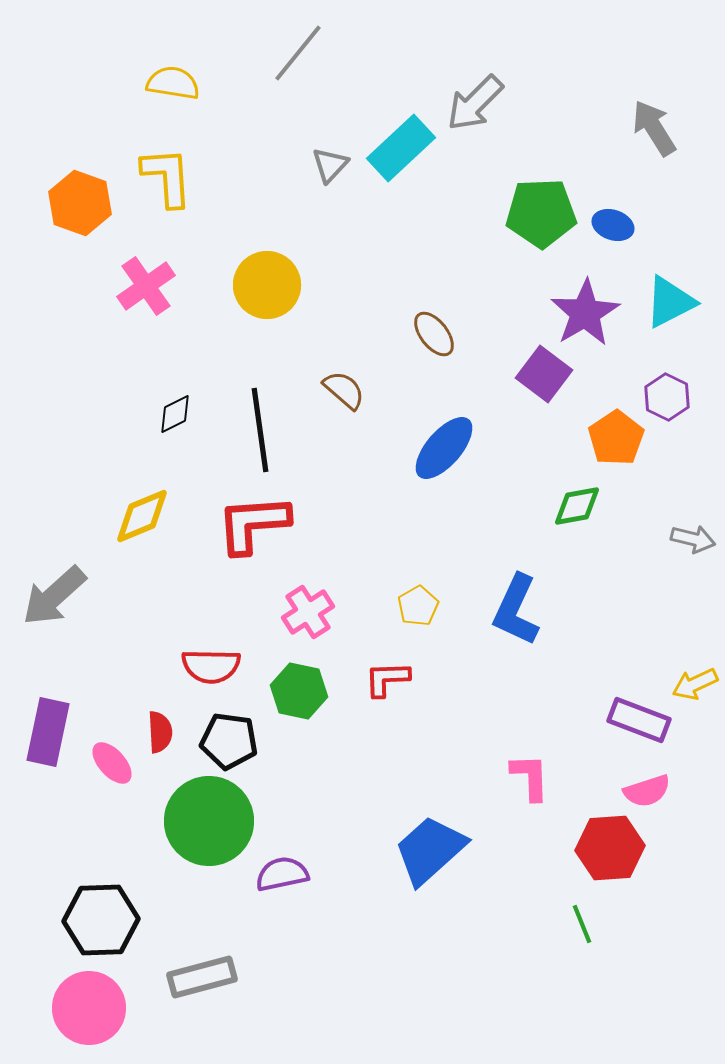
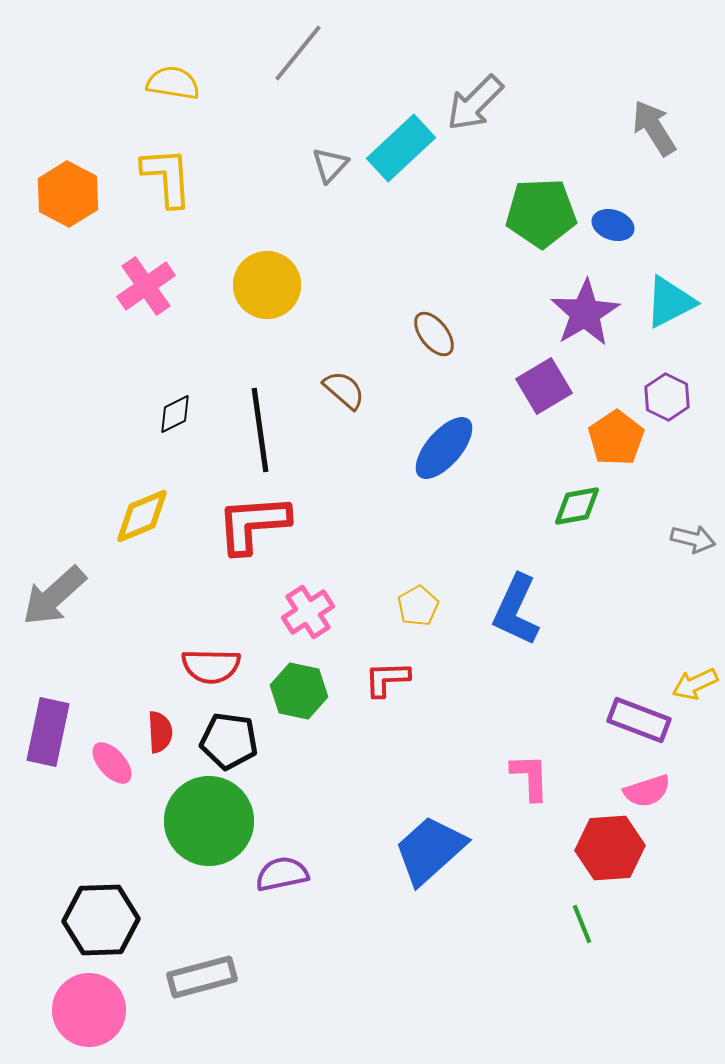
orange hexagon at (80, 203): moved 12 px left, 9 px up; rotated 8 degrees clockwise
purple square at (544, 374): moved 12 px down; rotated 22 degrees clockwise
pink circle at (89, 1008): moved 2 px down
